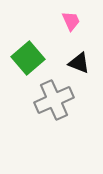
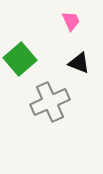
green square: moved 8 px left, 1 px down
gray cross: moved 4 px left, 2 px down
